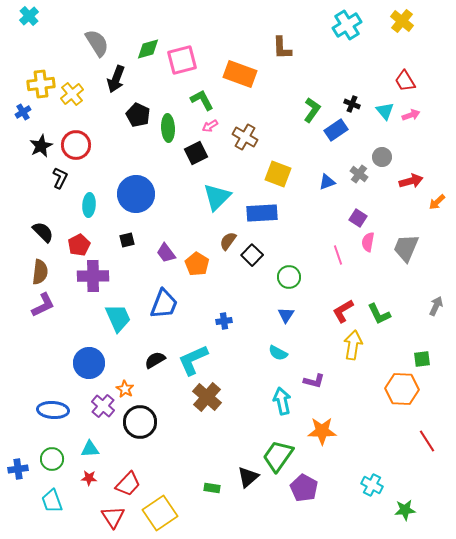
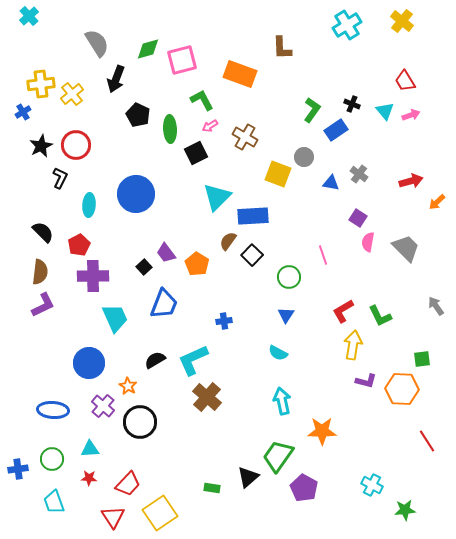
green ellipse at (168, 128): moved 2 px right, 1 px down
gray circle at (382, 157): moved 78 px left
blue triangle at (327, 182): moved 4 px right, 1 px down; rotated 30 degrees clockwise
blue rectangle at (262, 213): moved 9 px left, 3 px down
black square at (127, 240): moved 17 px right, 27 px down; rotated 28 degrees counterclockwise
gray trapezoid at (406, 248): rotated 112 degrees clockwise
pink line at (338, 255): moved 15 px left
gray arrow at (436, 306): rotated 60 degrees counterclockwise
green L-shape at (379, 314): moved 1 px right, 2 px down
cyan trapezoid at (118, 318): moved 3 px left
purple L-shape at (314, 381): moved 52 px right
orange star at (125, 389): moved 3 px right, 3 px up
cyan trapezoid at (52, 501): moved 2 px right, 1 px down
